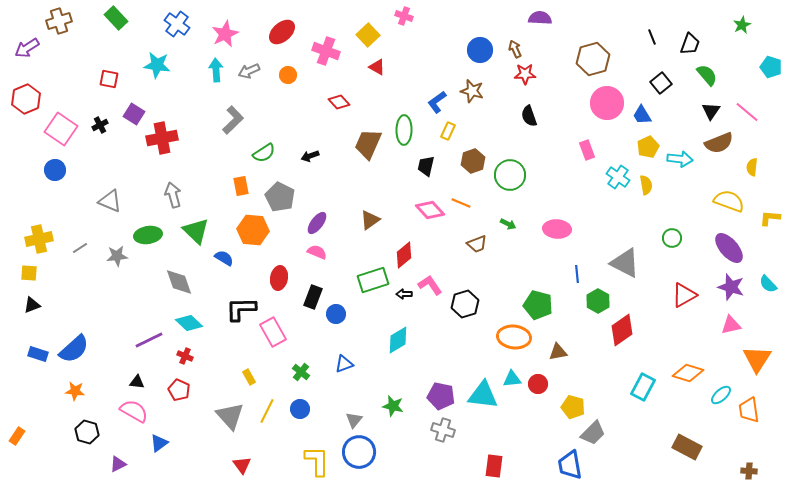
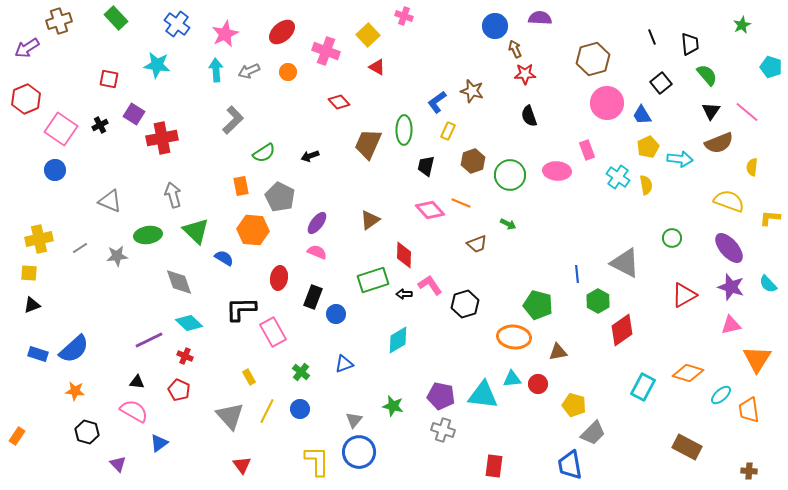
black trapezoid at (690, 44): rotated 25 degrees counterclockwise
blue circle at (480, 50): moved 15 px right, 24 px up
orange circle at (288, 75): moved 3 px up
pink ellipse at (557, 229): moved 58 px up
red diamond at (404, 255): rotated 48 degrees counterclockwise
yellow pentagon at (573, 407): moved 1 px right, 2 px up
purple triangle at (118, 464): rotated 48 degrees counterclockwise
